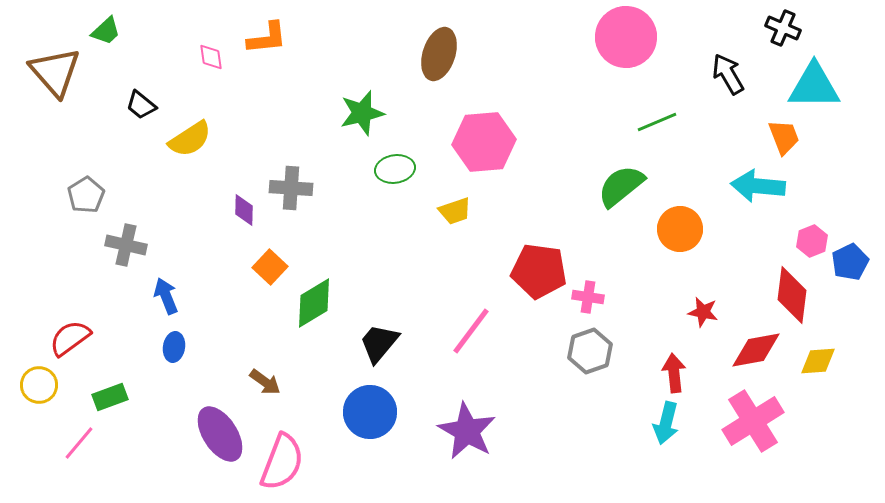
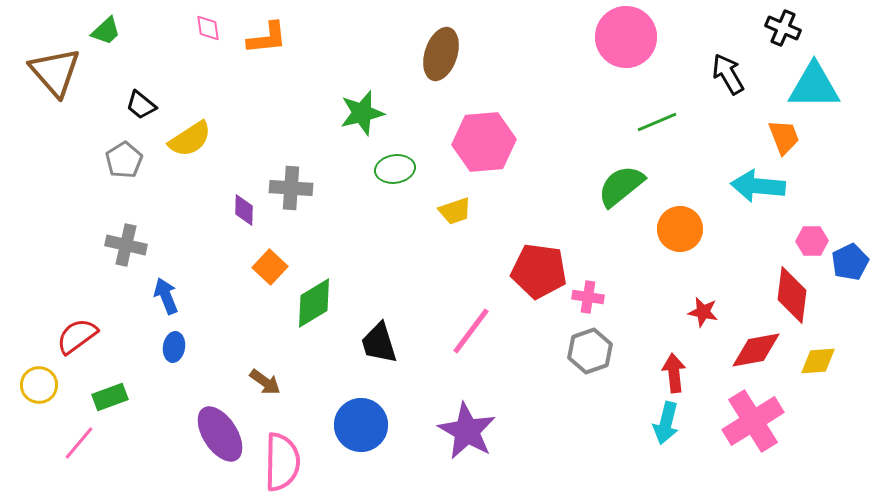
brown ellipse at (439, 54): moved 2 px right
pink diamond at (211, 57): moved 3 px left, 29 px up
gray pentagon at (86, 195): moved 38 px right, 35 px up
pink hexagon at (812, 241): rotated 20 degrees clockwise
red semicircle at (70, 338): moved 7 px right, 2 px up
black trapezoid at (379, 343): rotated 57 degrees counterclockwise
blue circle at (370, 412): moved 9 px left, 13 px down
pink semicircle at (282, 462): rotated 20 degrees counterclockwise
